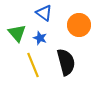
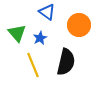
blue triangle: moved 3 px right, 1 px up
blue star: rotated 24 degrees clockwise
black semicircle: rotated 28 degrees clockwise
